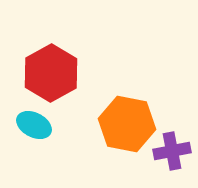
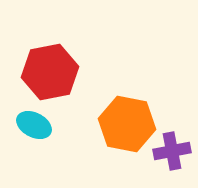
red hexagon: moved 1 px left, 1 px up; rotated 18 degrees clockwise
